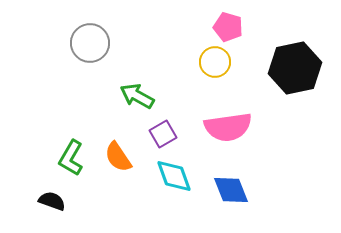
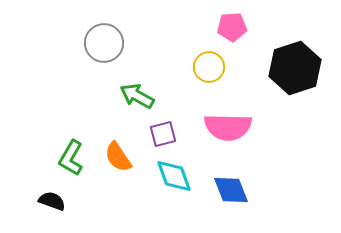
pink pentagon: moved 4 px right; rotated 20 degrees counterclockwise
gray circle: moved 14 px right
yellow circle: moved 6 px left, 5 px down
black hexagon: rotated 6 degrees counterclockwise
pink semicircle: rotated 9 degrees clockwise
purple square: rotated 16 degrees clockwise
